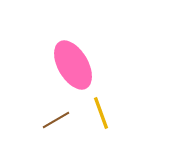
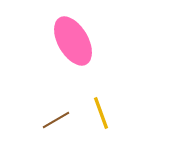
pink ellipse: moved 24 px up
